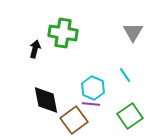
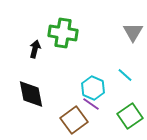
cyan line: rotated 14 degrees counterclockwise
black diamond: moved 15 px left, 6 px up
purple line: rotated 30 degrees clockwise
